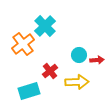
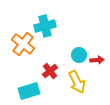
cyan cross: rotated 30 degrees clockwise
orange cross: rotated 15 degrees counterclockwise
yellow arrow: rotated 65 degrees clockwise
